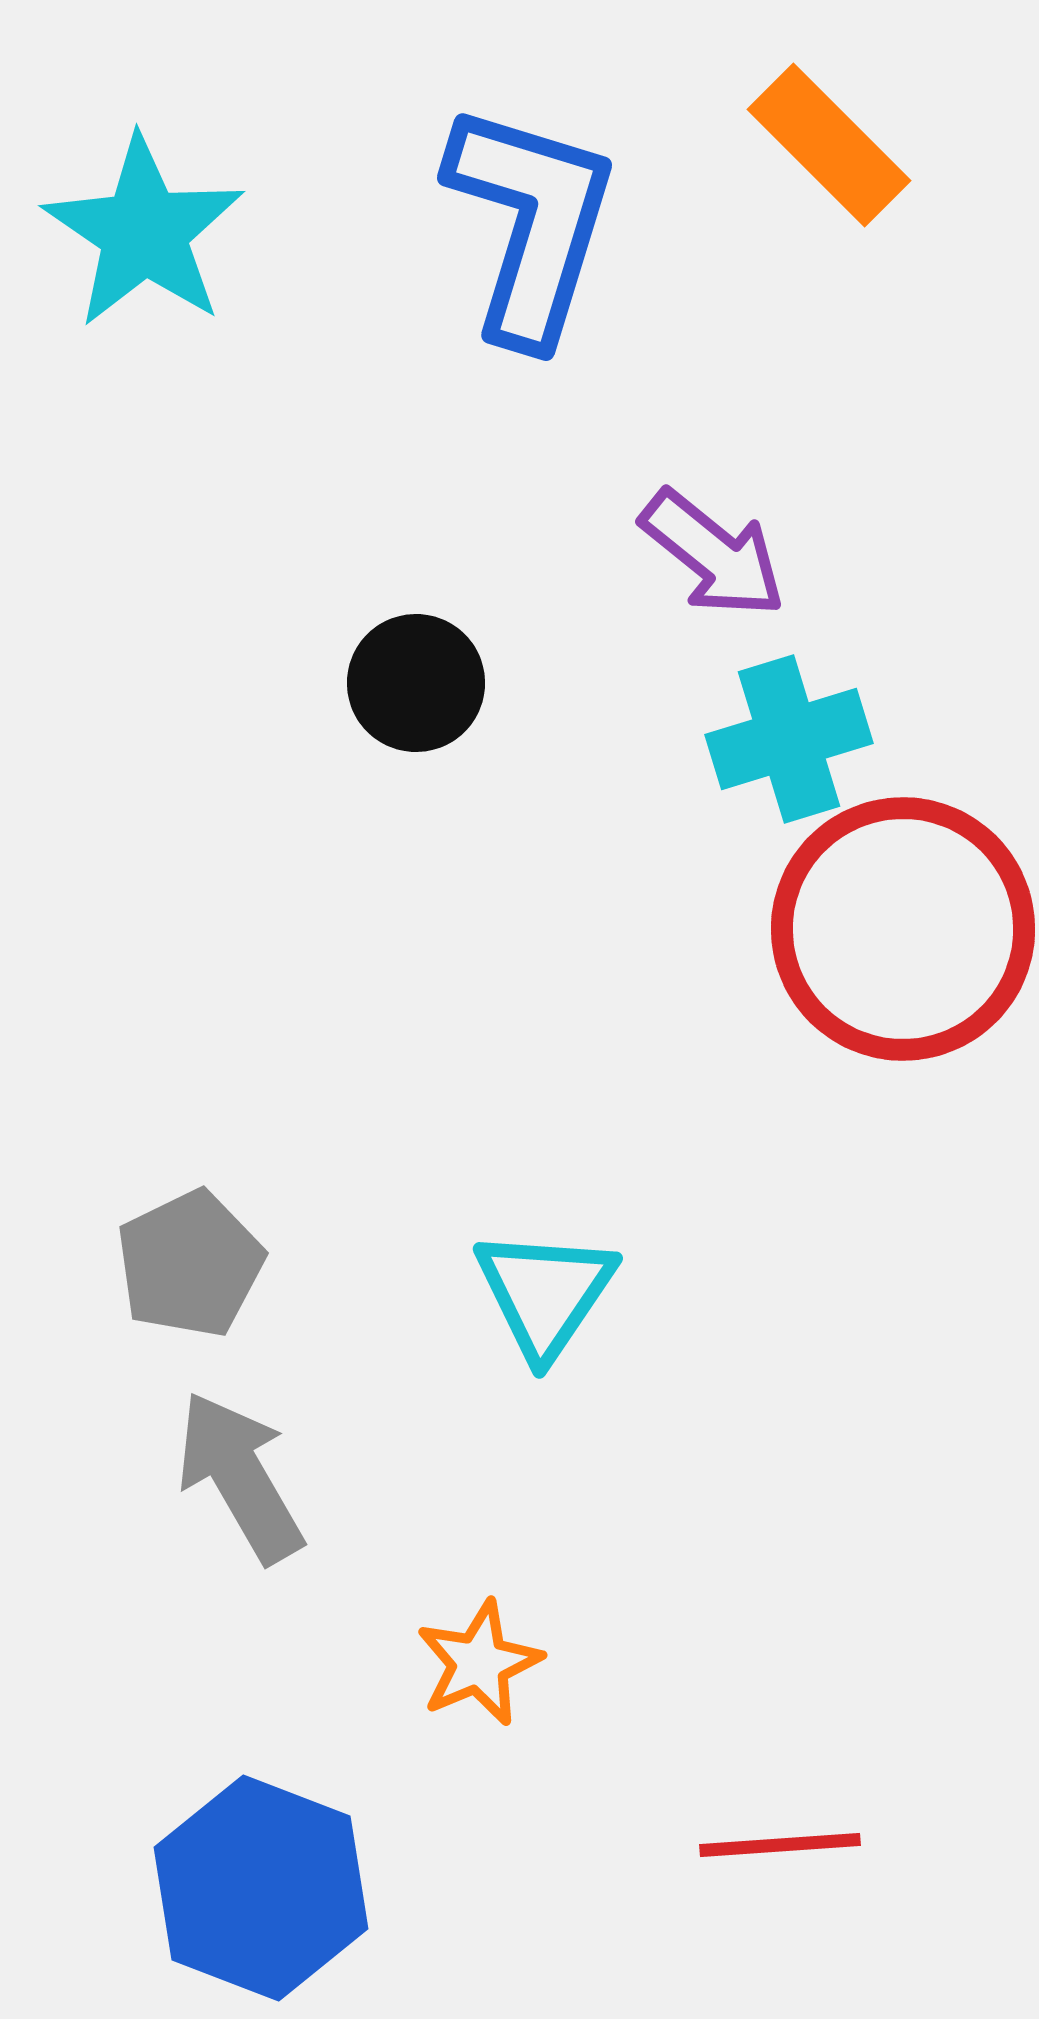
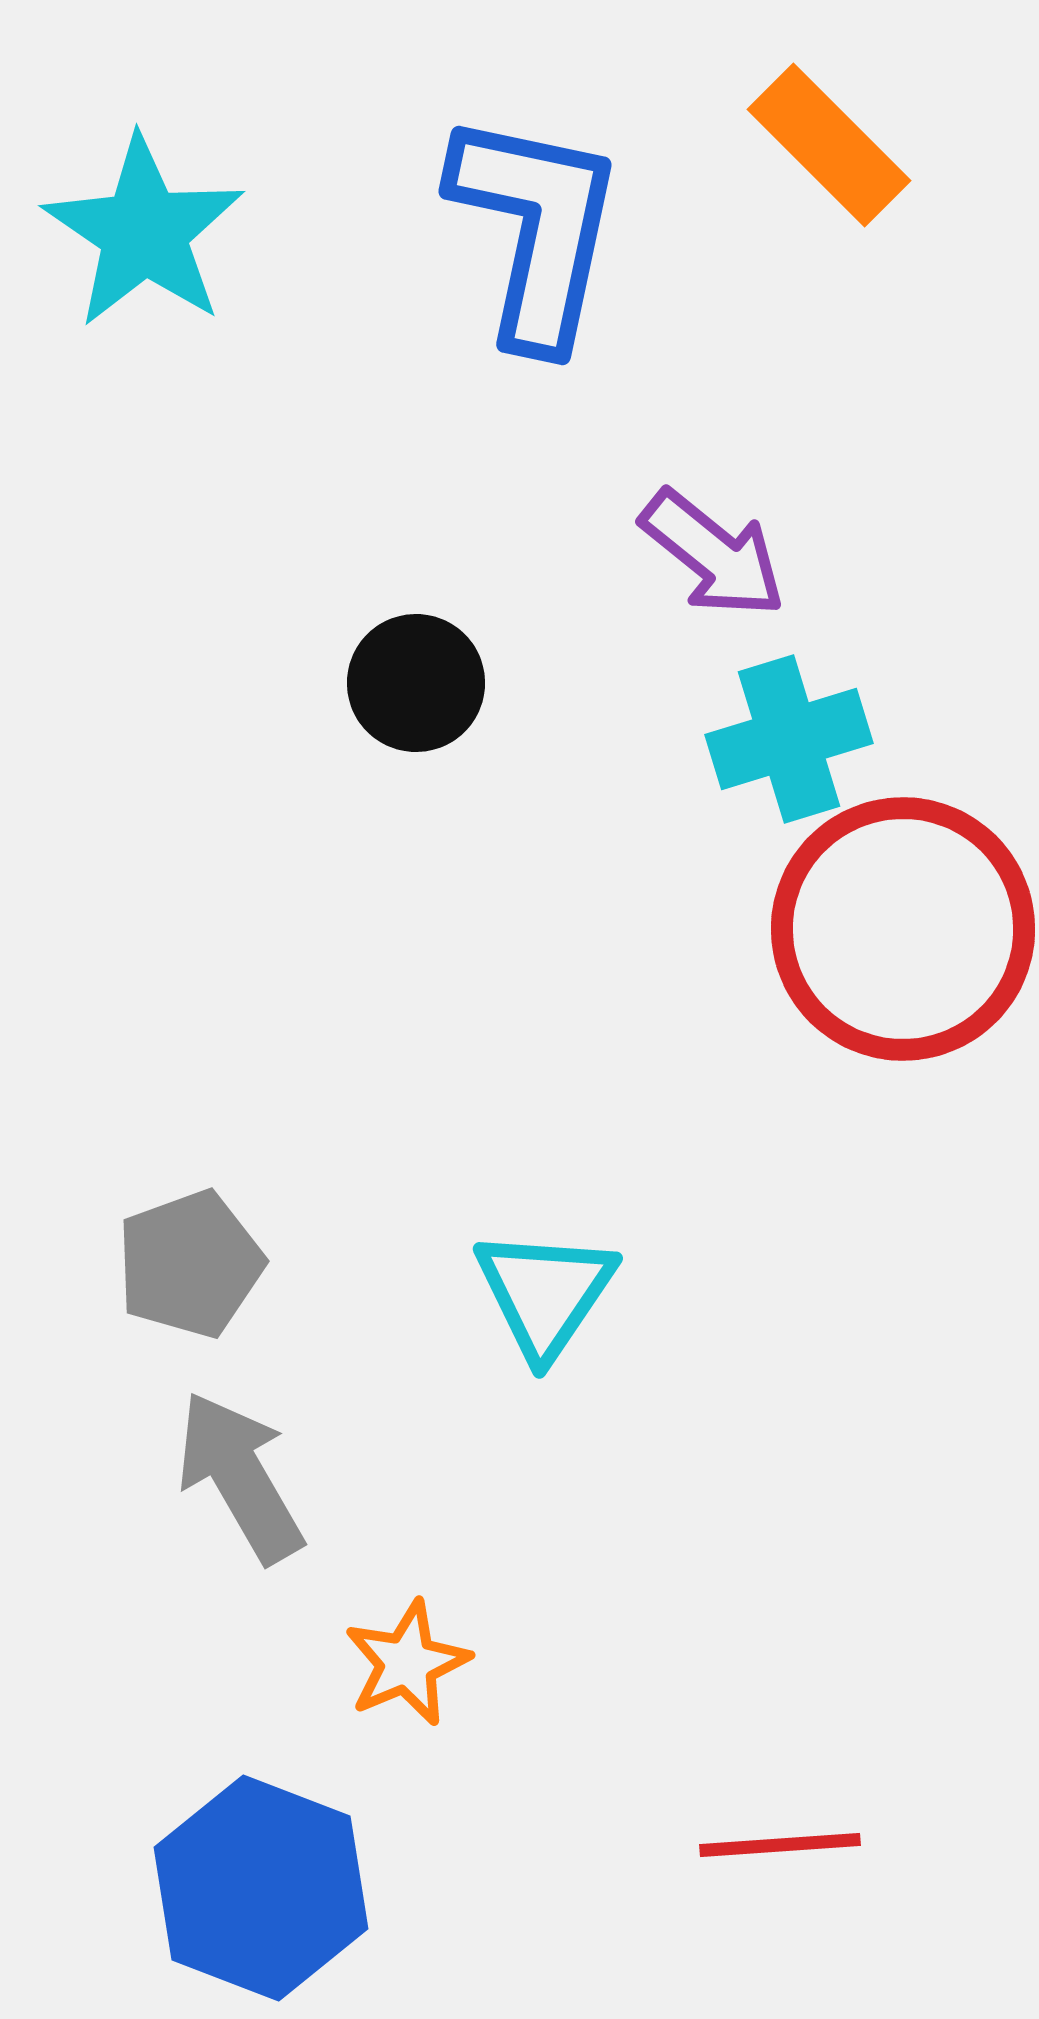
blue L-shape: moved 5 px right, 6 px down; rotated 5 degrees counterclockwise
gray pentagon: rotated 6 degrees clockwise
orange star: moved 72 px left
